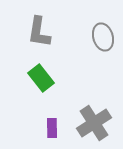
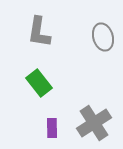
green rectangle: moved 2 px left, 5 px down
